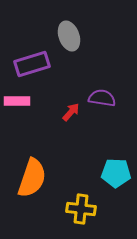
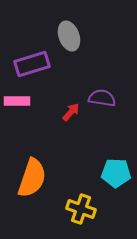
yellow cross: rotated 12 degrees clockwise
